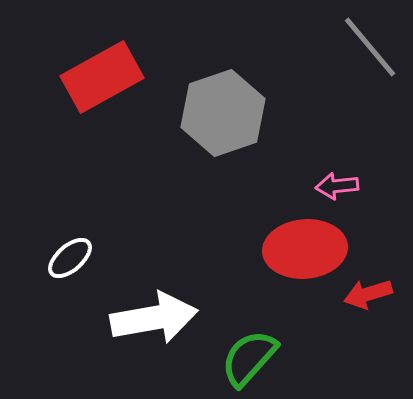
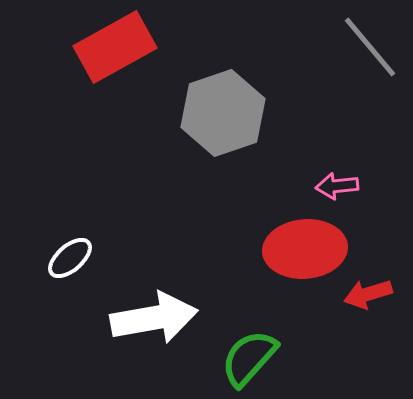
red rectangle: moved 13 px right, 30 px up
